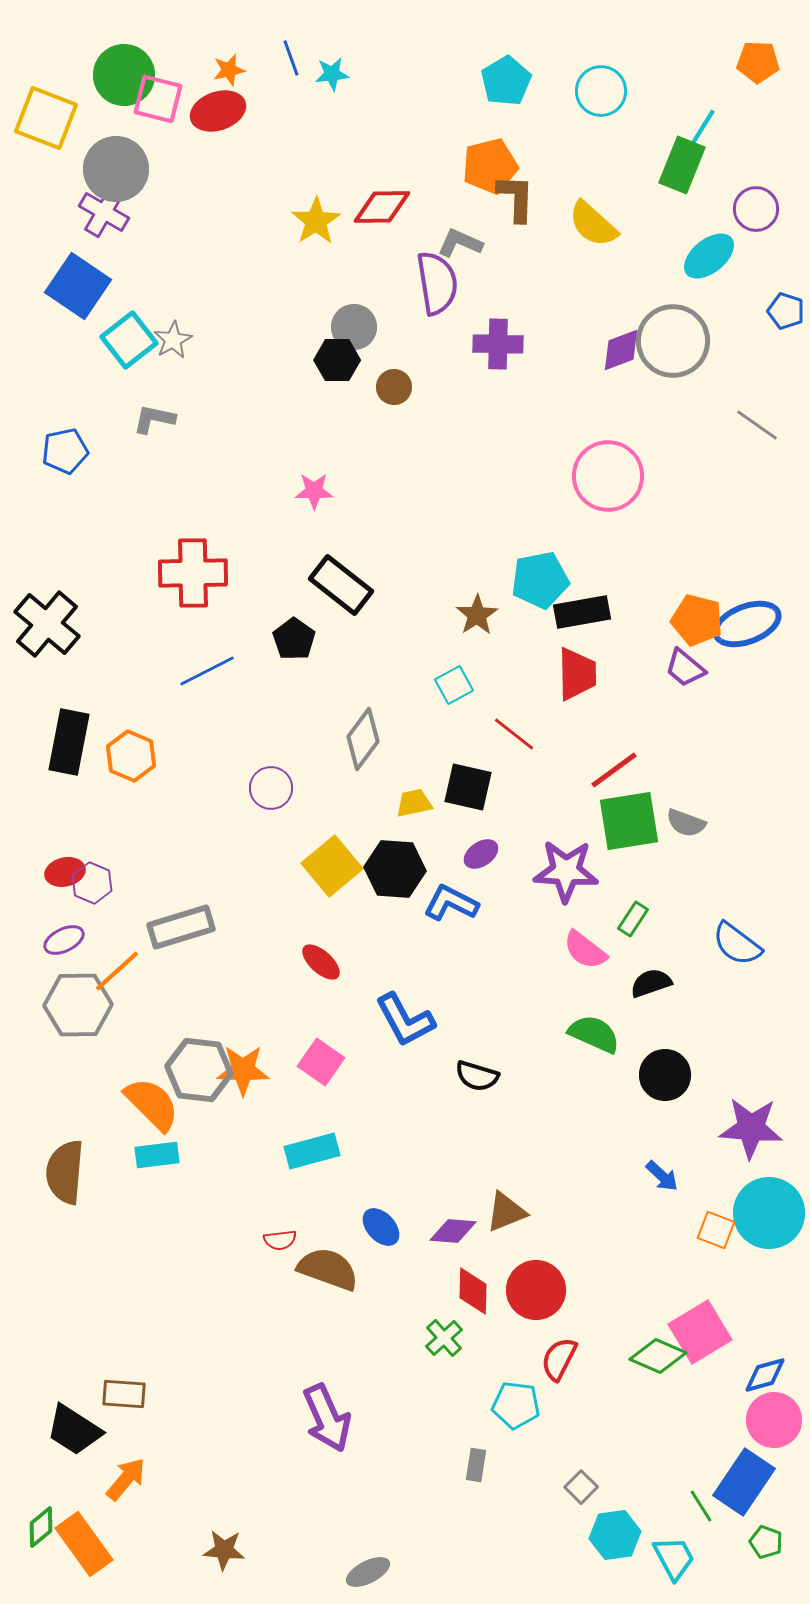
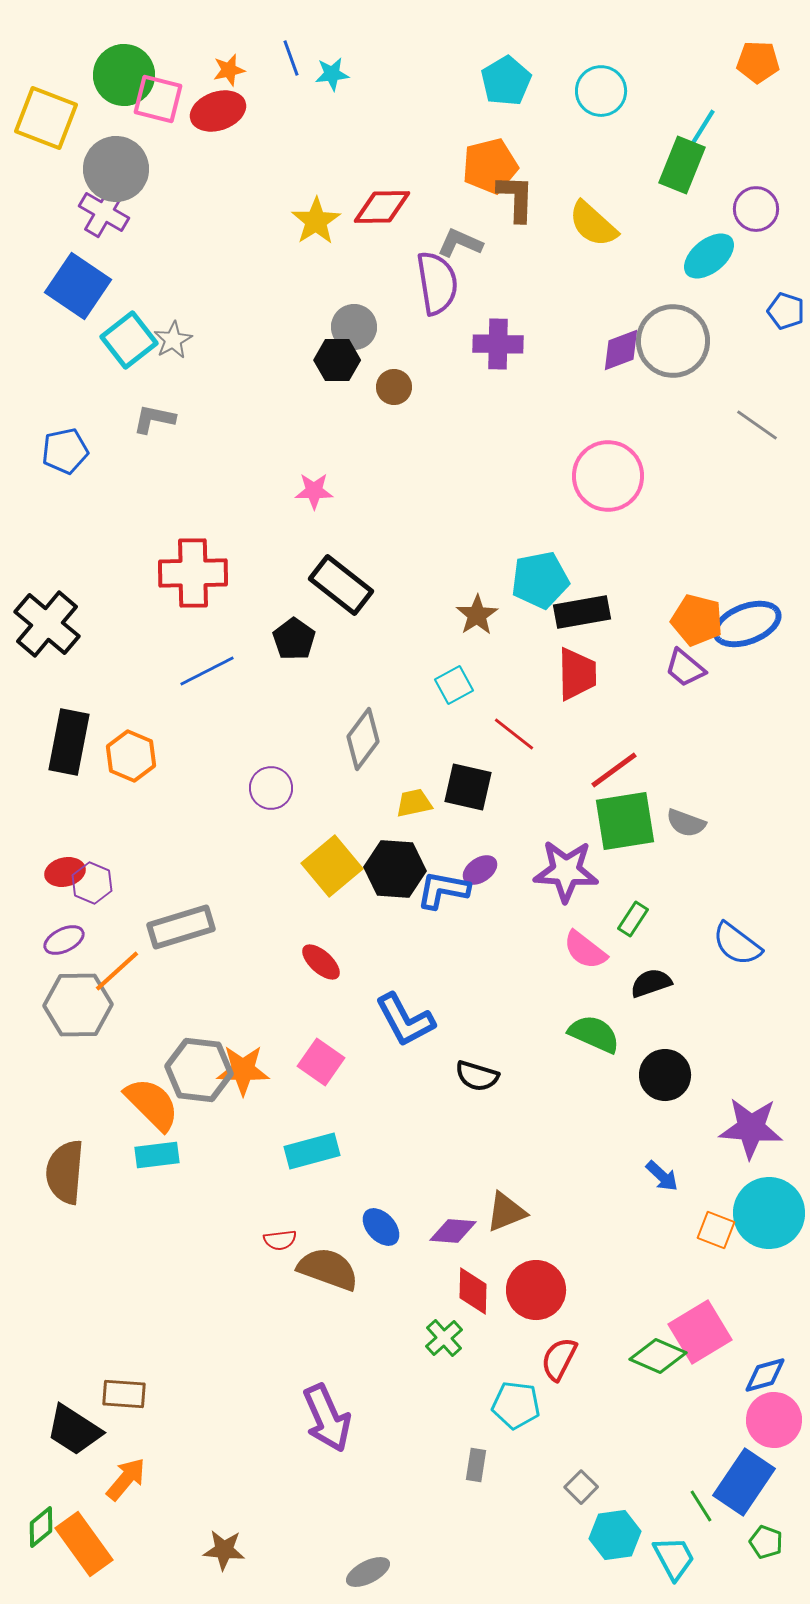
green square at (629, 821): moved 4 px left
purple ellipse at (481, 854): moved 1 px left, 16 px down
blue L-shape at (451, 903): moved 8 px left, 13 px up; rotated 16 degrees counterclockwise
